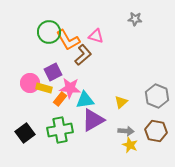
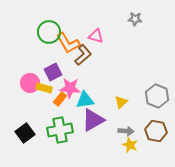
orange L-shape: moved 3 px down
